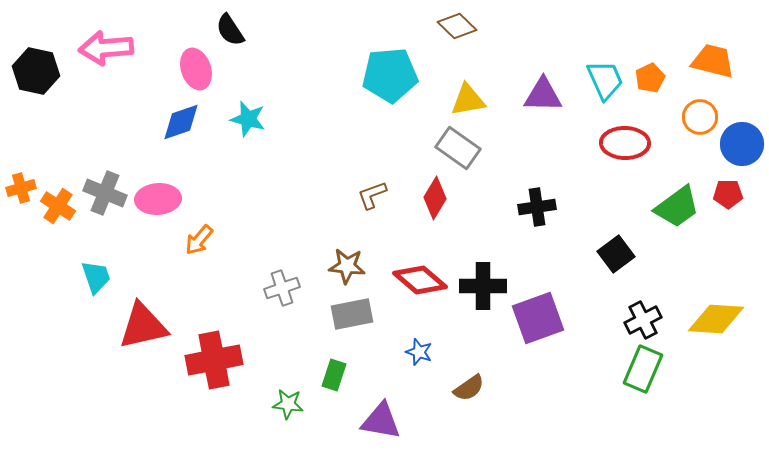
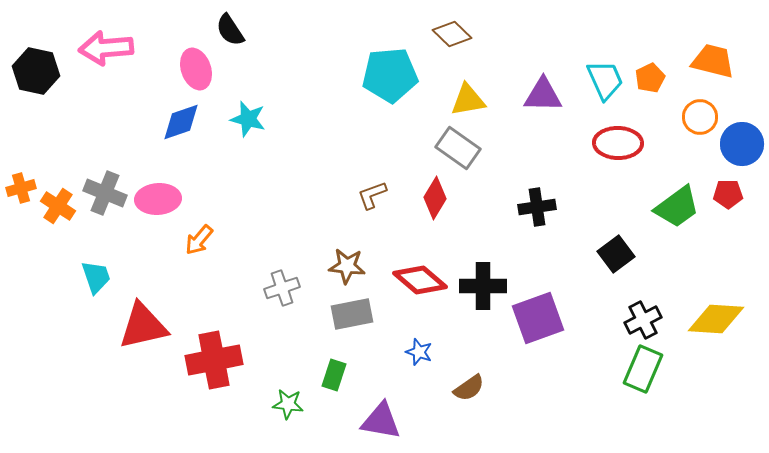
brown diamond at (457, 26): moved 5 px left, 8 px down
red ellipse at (625, 143): moved 7 px left
